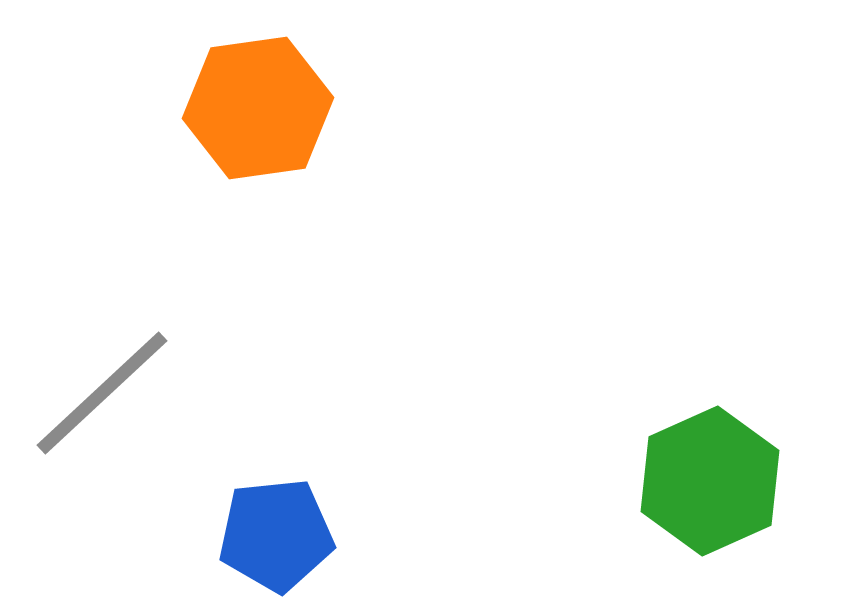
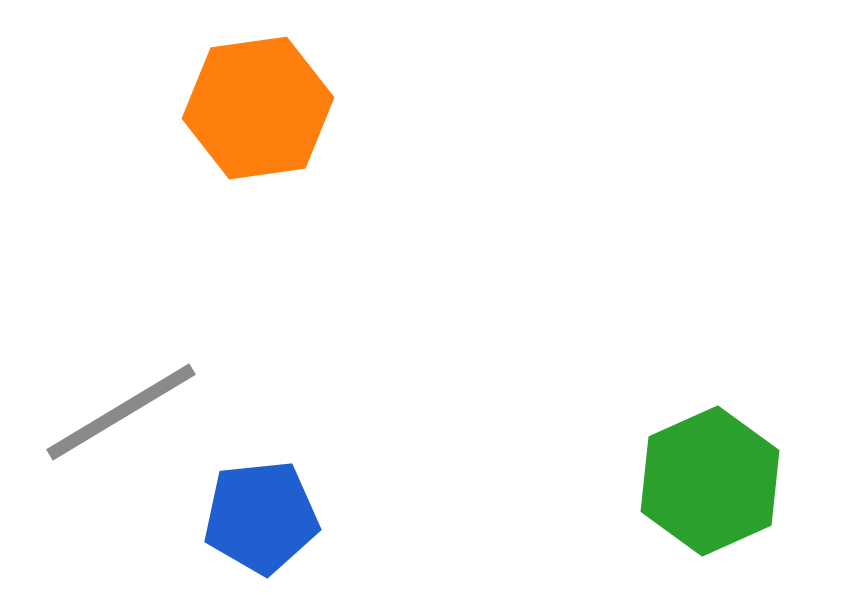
gray line: moved 19 px right, 19 px down; rotated 12 degrees clockwise
blue pentagon: moved 15 px left, 18 px up
